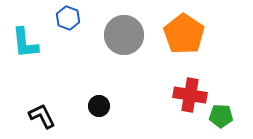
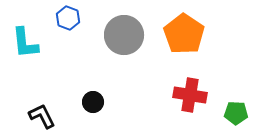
black circle: moved 6 px left, 4 px up
green pentagon: moved 15 px right, 3 px up
